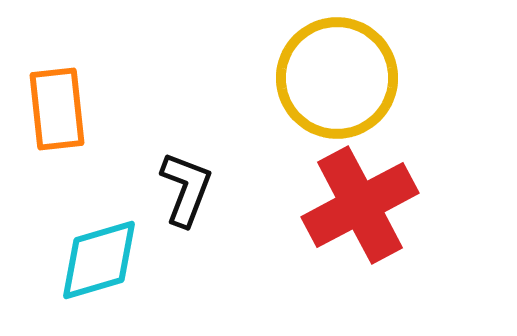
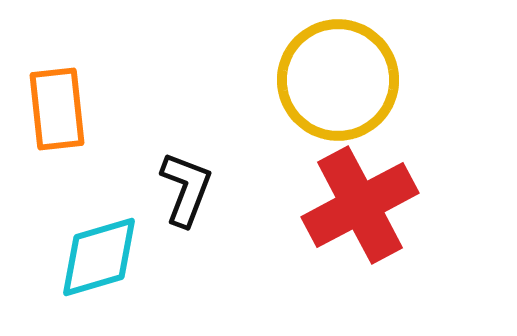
yellow circle: moved 1 px right, 2 px down
cyan diamond: moved 3 px up
